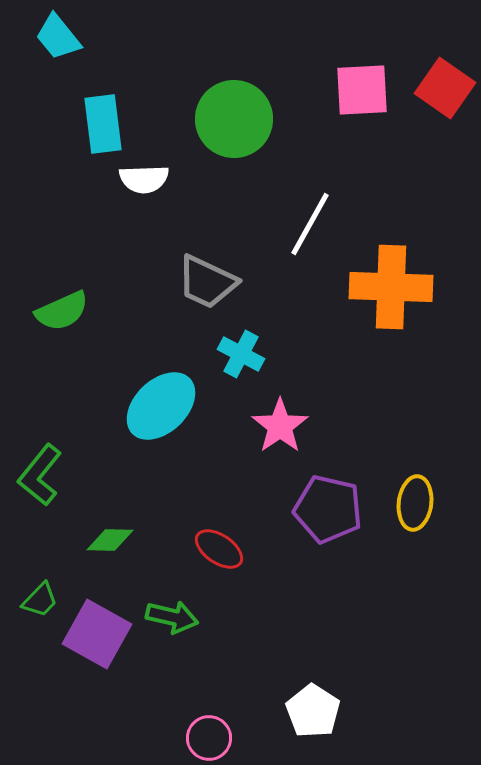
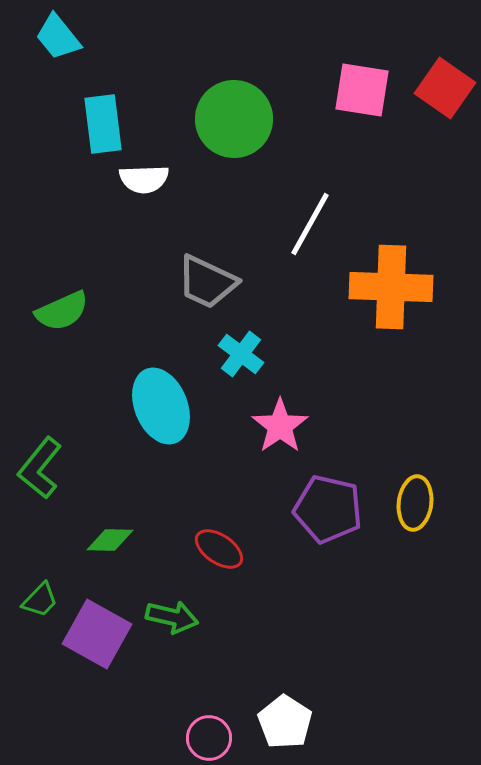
pink square: rotated 12 degrees clockwise
cyan cross: rotated 9 degrees clockwise
cyan ellipse: rotated 68 degrees counterclockwise
green L-shape: moved 7 px up
white pentagon: moved 28 px left, 11 px down
